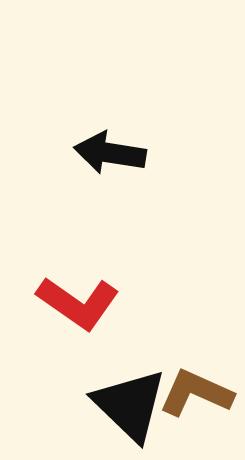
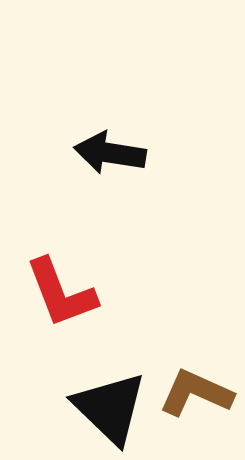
red L-shape: moved 17 px left, 10 px up; rotated 34 degrees clockwise
black triangle: moved 20 px left, 3 px down
